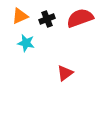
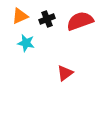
red semicircle: moved 3 px down
